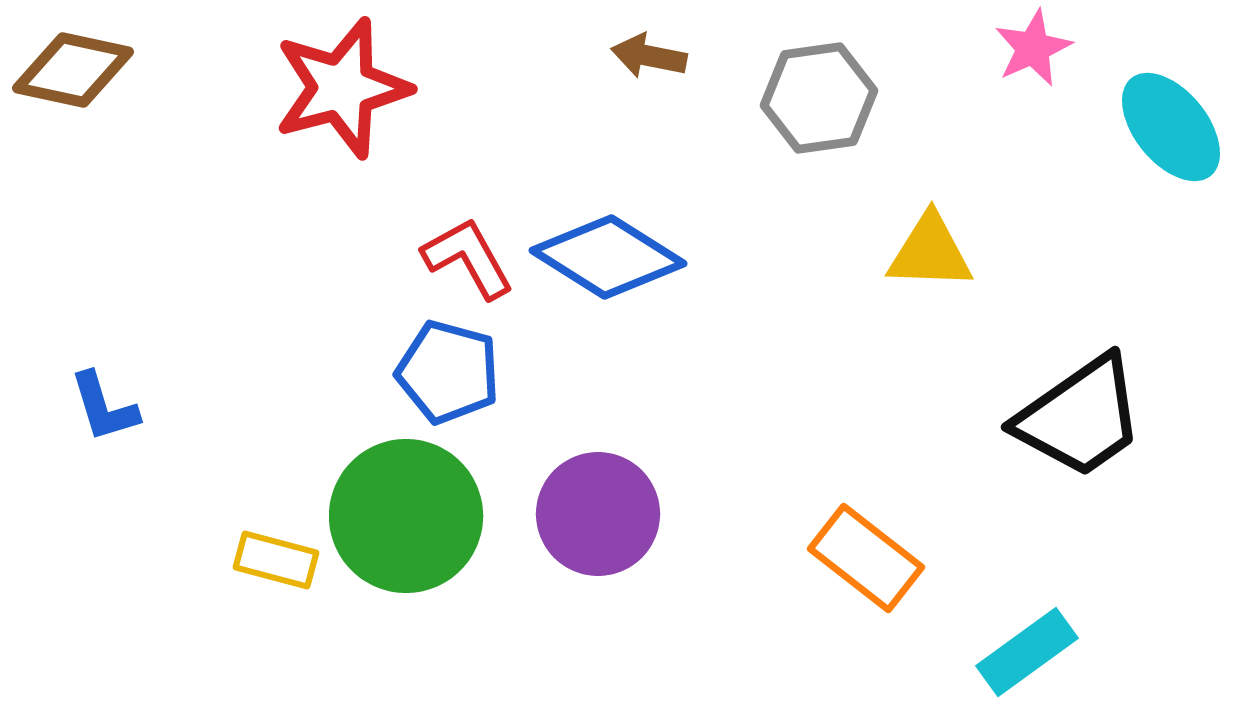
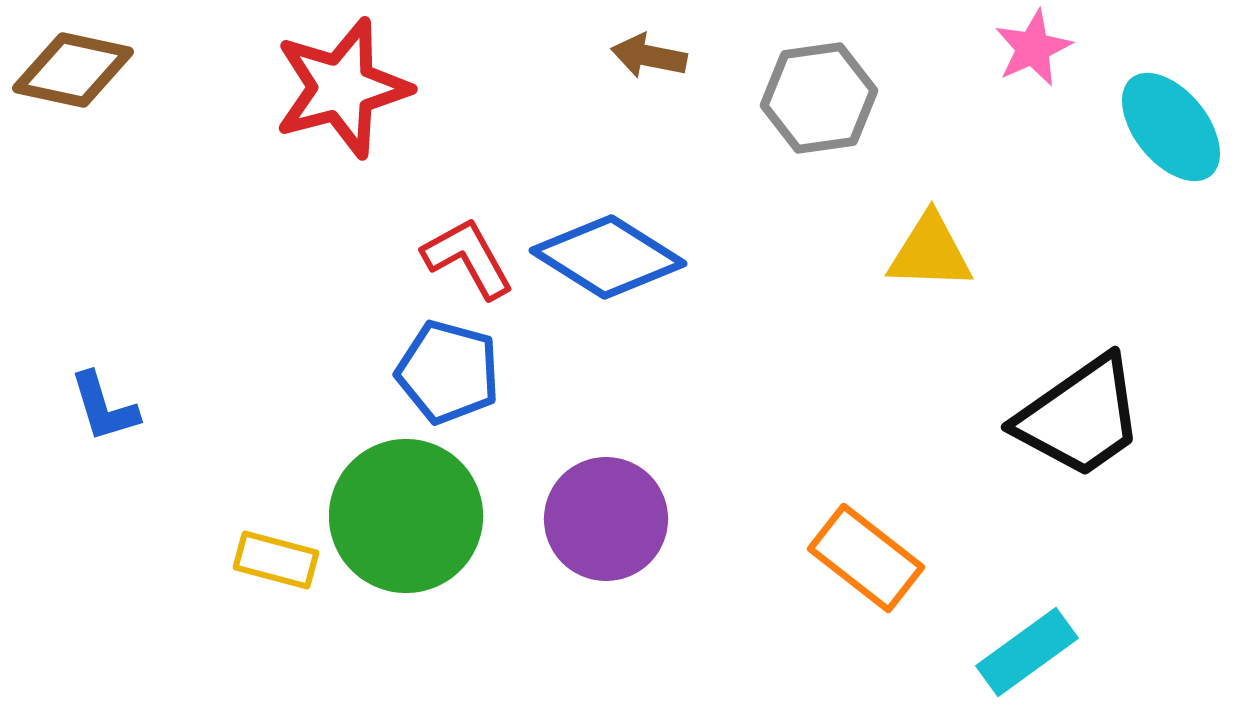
purple circle: moved 8 px right, 5 px down
